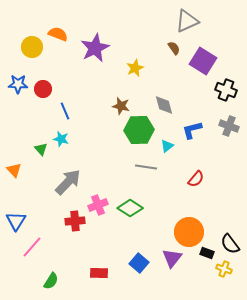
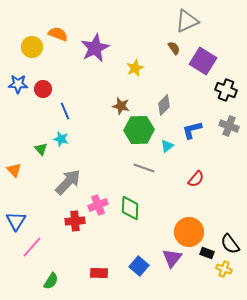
gray diamond: rotated 60 degrees clockwise
gray line: moved 2 px left, 1 px down; rotated 10 degrees clockwise
green diamond: rotated 60 degrees clockwise
blue square: moved 3 px down
